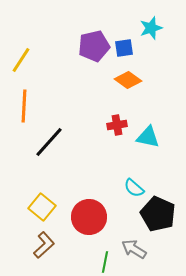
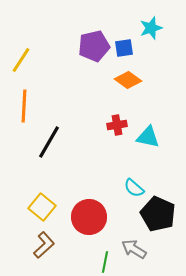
black line: rotated 12 degrees counterclockwise
